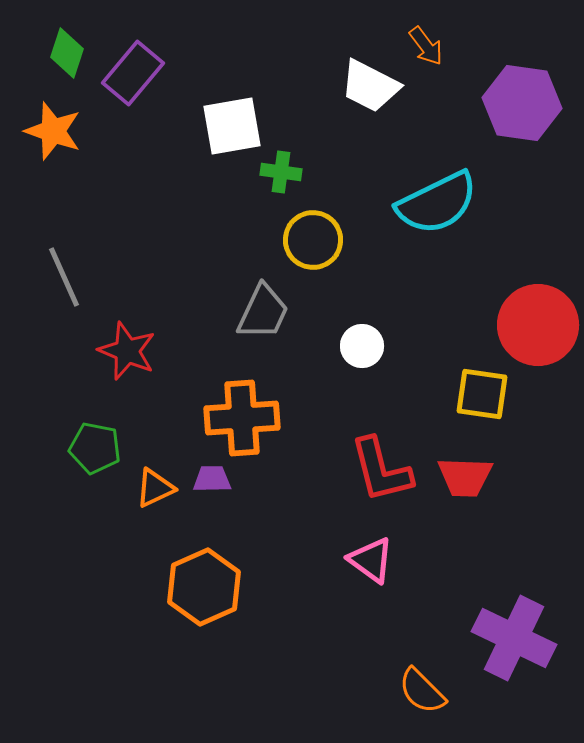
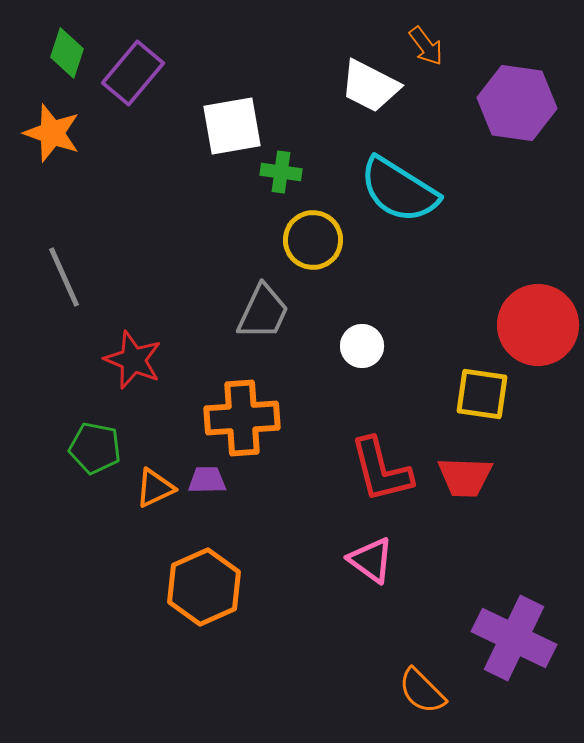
purple hexagon: moved 5 px left
orange star: moved 1 px left, 2 px down
cyan semicircle: moved 38 px left, 13 px up; rotated 58 degrees clockwise
red star: moved 6 px right, 9 px down
purple trapezoid: moved 5 px left, 1 px down
